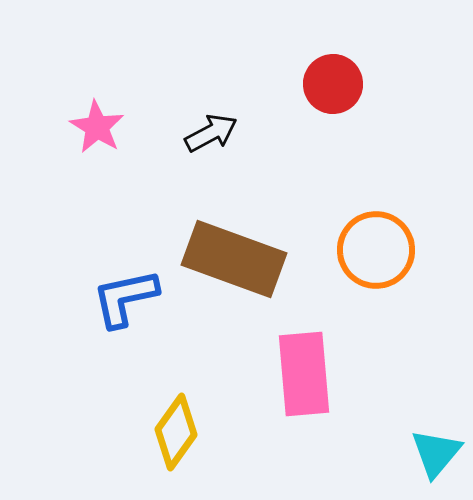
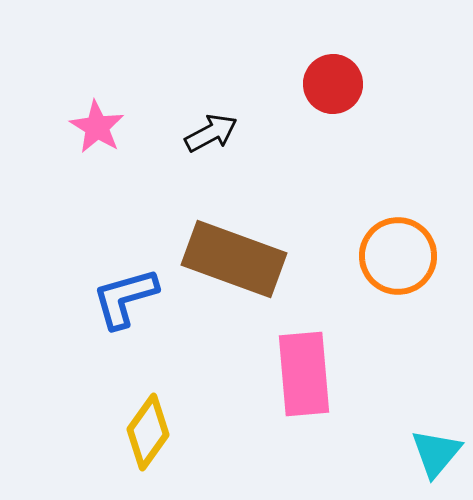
orange circle: moved 22 px right, 6 px down
blue L-shape: rotated 4 degrees counterclockwise
yellow diamond: moved 28 px left
